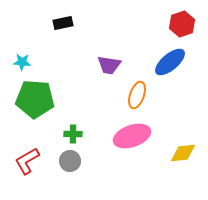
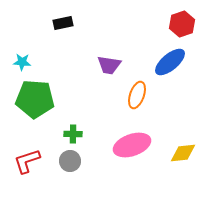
pink ellipse: moved 9 px down
red L-shape: rotated 12 degrees clockwise
